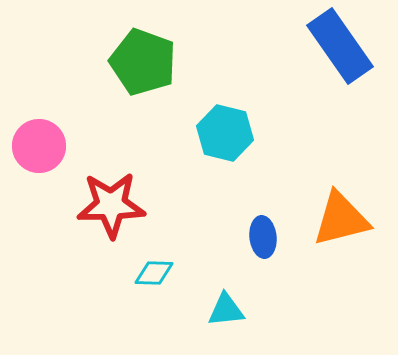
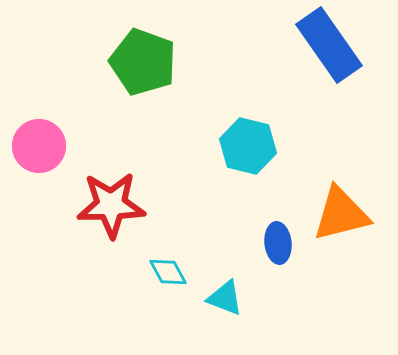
blue rectangle: moved 11 px left, 1 px up
cyan hexagon: moved 23 px right, 13 px down
orange triangle: moved 5 px up
blue ellipse: moved 15 px right, 6 px down
cyan diamond: moved 14 px right, 1 px up; rotated 60 degrees clockwise
cyan triangle: moved 1 px left, 12 px up; rotated 27 degrees clockwise
